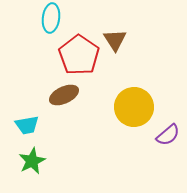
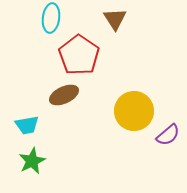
brown triangle: moved 21 px up
yellow circle: moved 4 px down
